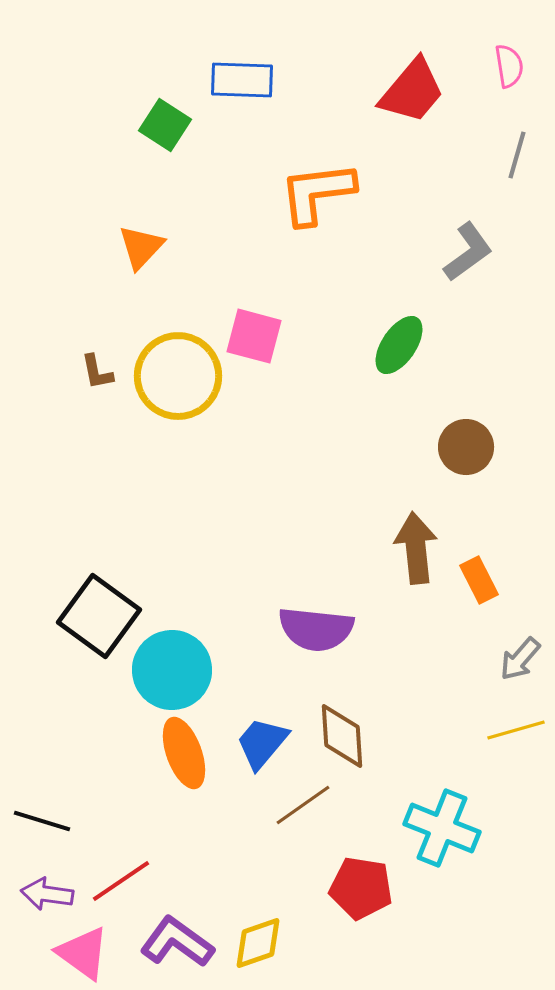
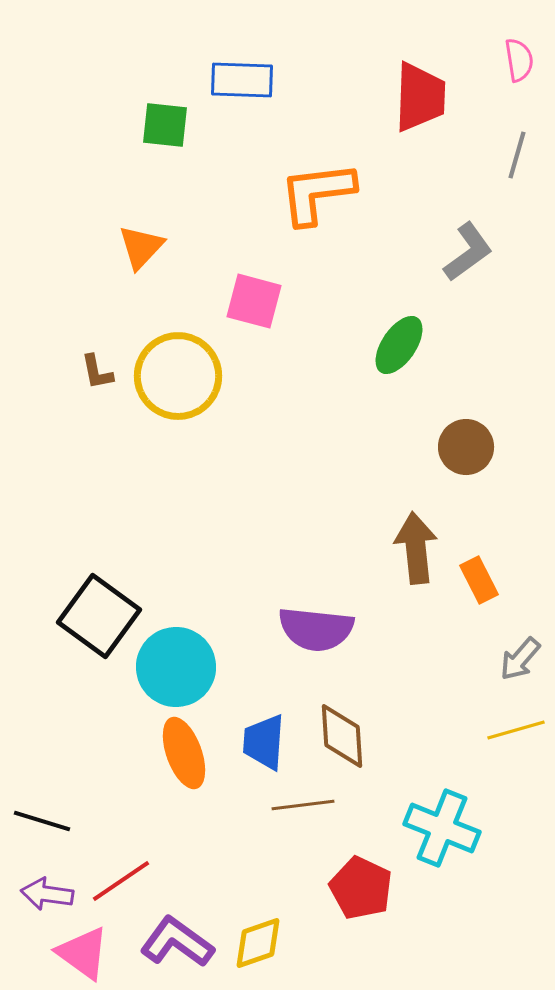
pink semicircle: moved 10 px right, 6 px up
red trapezoid: moved 8 px right, 6 px down; rotated 38 degrees counterclockwise
green square: rotated 27 degrees counterclockwise
pink square: moved 35 px up
cyan circle: moved 4 px right, 3 px up
blue trapezoid: moved 2 px right, 1 px up; rotated 36 degrees counterclockwise
brown line: rotated 28 degrees clockwise
red pentagon: rotated 16 degrees clockwise
